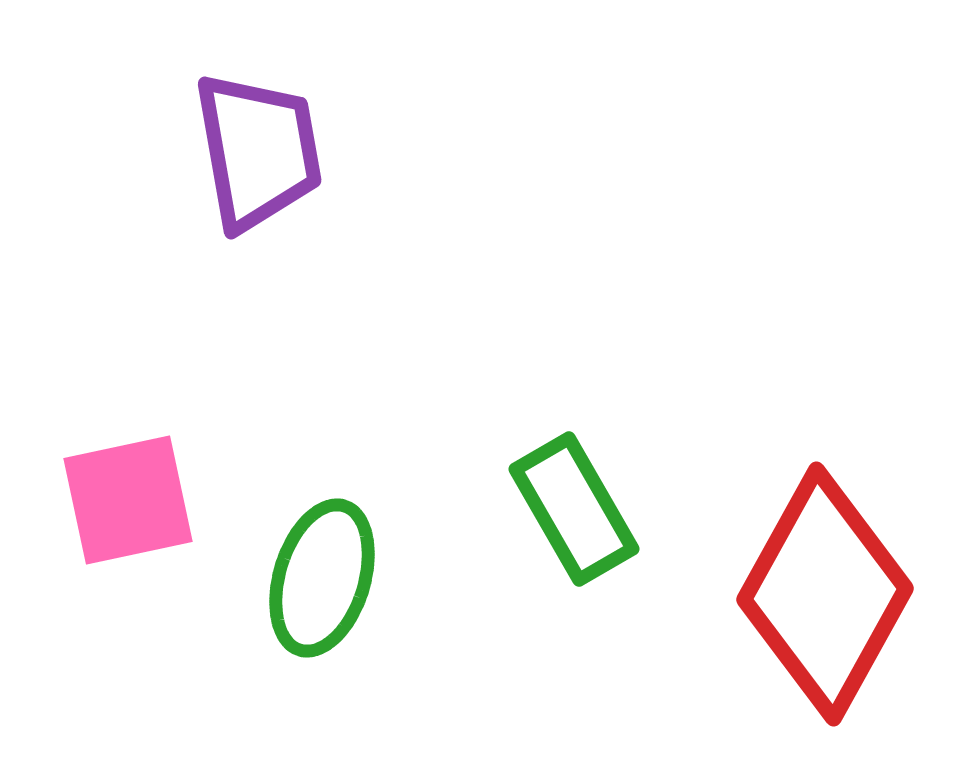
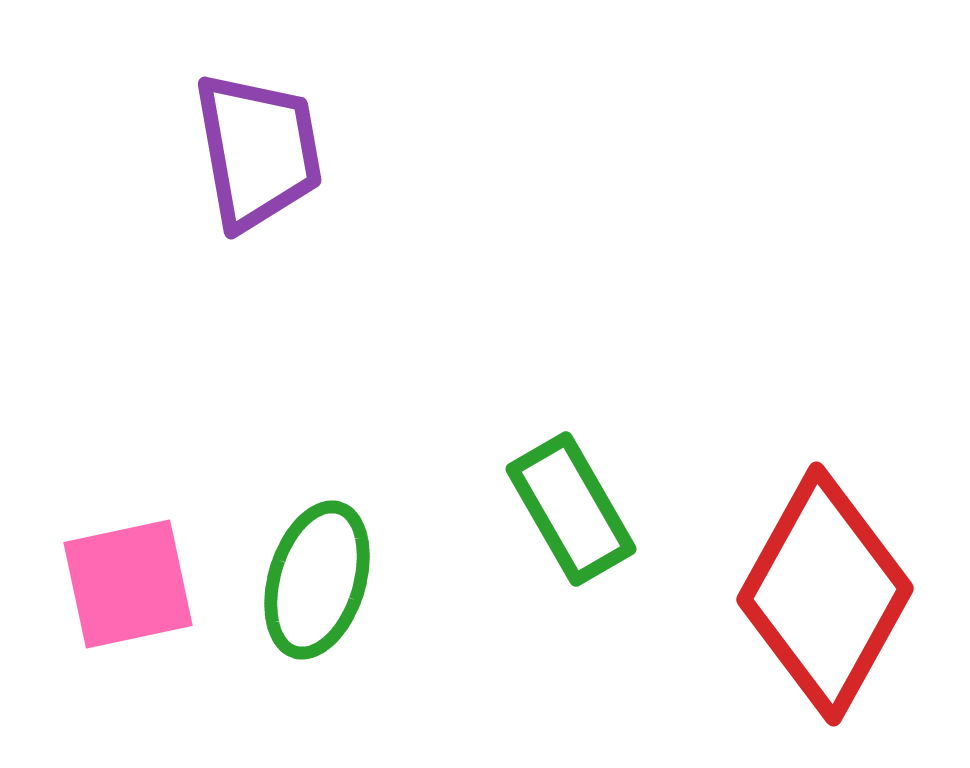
pink square: moved 84 px down
green rectangle: moved 3 px left
green ellipse: moved 5 px left, 2 px down
